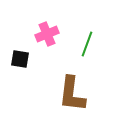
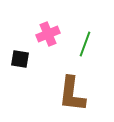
pink cross: moved 1 px right
green line: moved 2 px left
